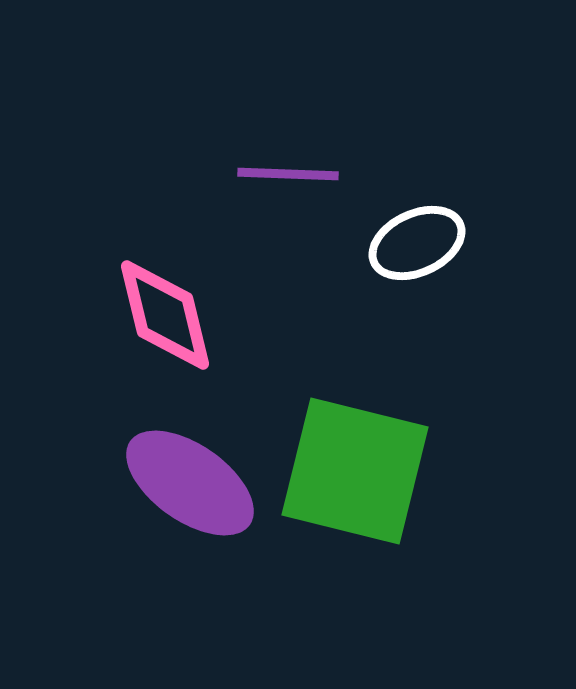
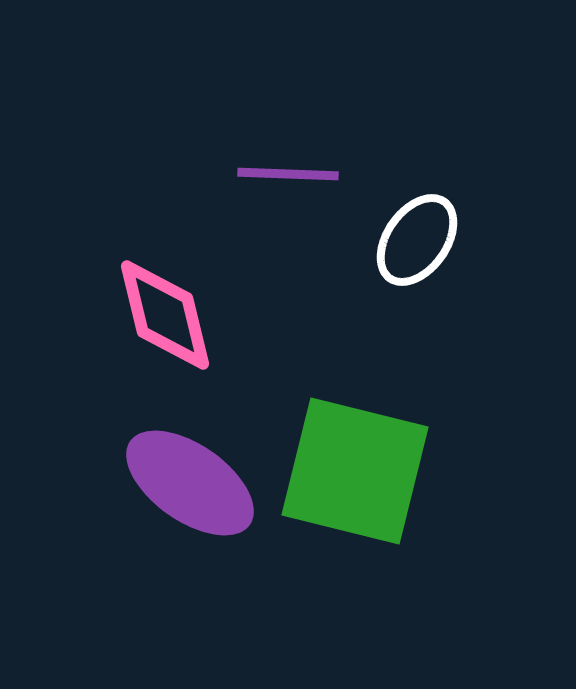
white ellipse: moved 3 px up; rotated 30 degrees counterclockwise
